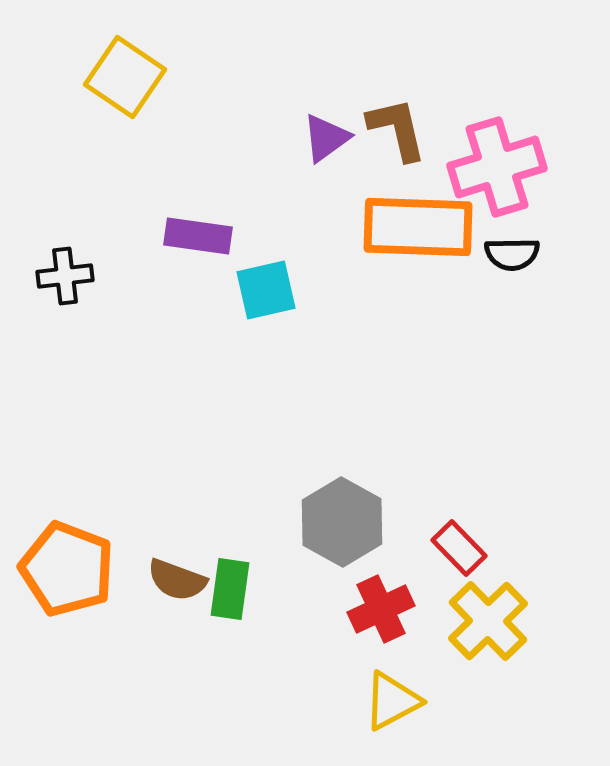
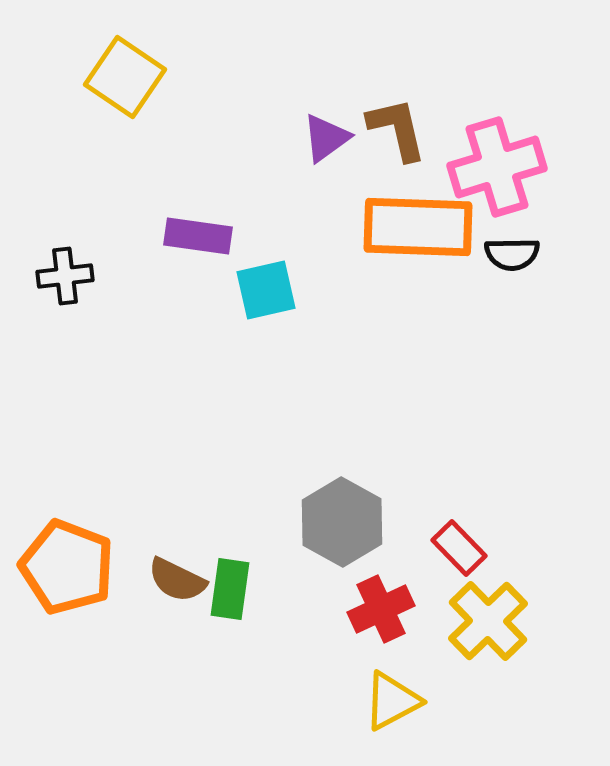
orange pentagon: moved 2 px up
brown semicircle: rotated 6 degrees clockwise
